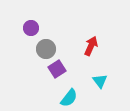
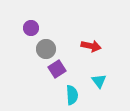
red arrow: rotated 78 degrees clockwise
cyan triangle: moved 1 px left
cyan semicircle: moved 3 px right, 3 px up; rotated 42 degrees counterclockwise
